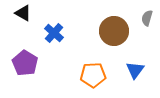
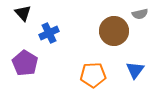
black triangle: rotated 18 degrees clockwise
gray semicircle: moved 7 px left, 4 px up; rotated 119 degrees counterclockwise
blue cross: moved 5 px left; rotated 24 degrees clockwise
